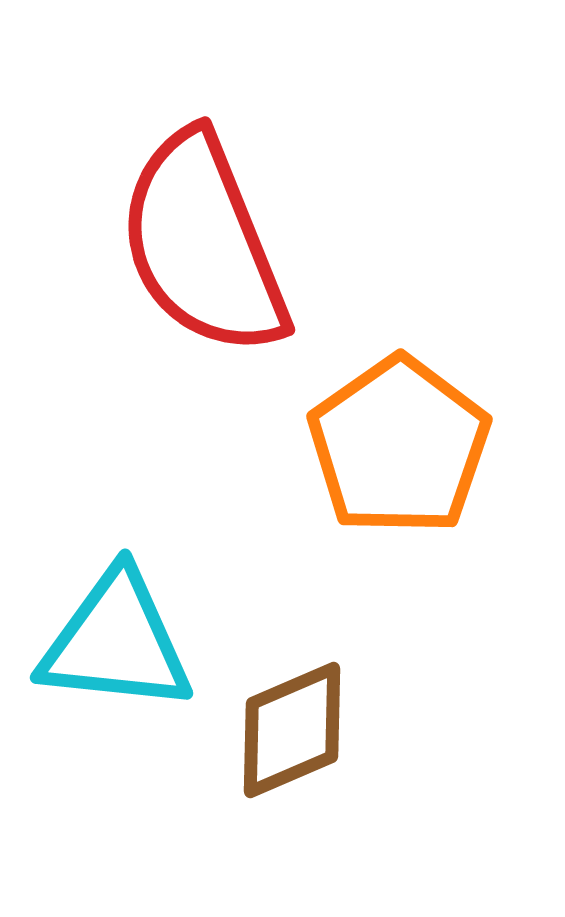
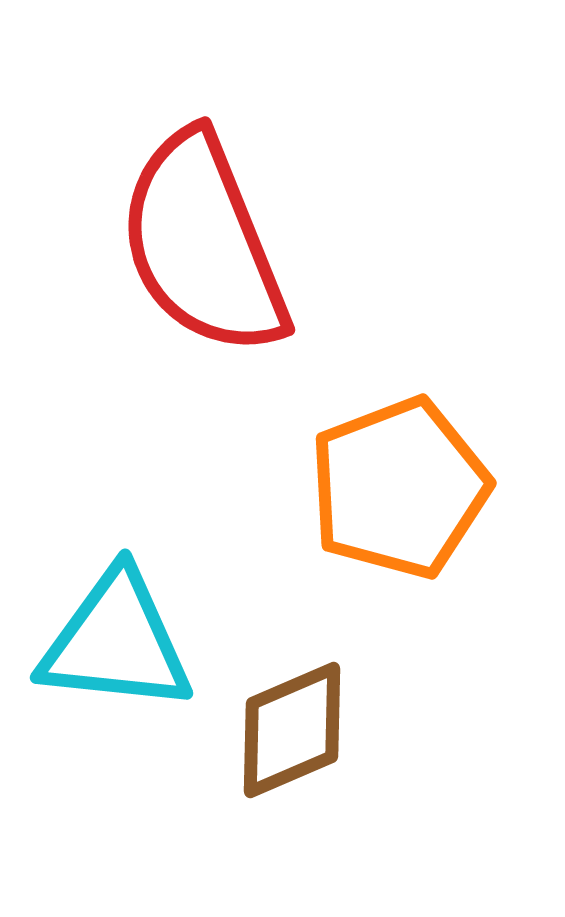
orange pentagon: moved 42 px down; rotated 14 degrees clockwise
